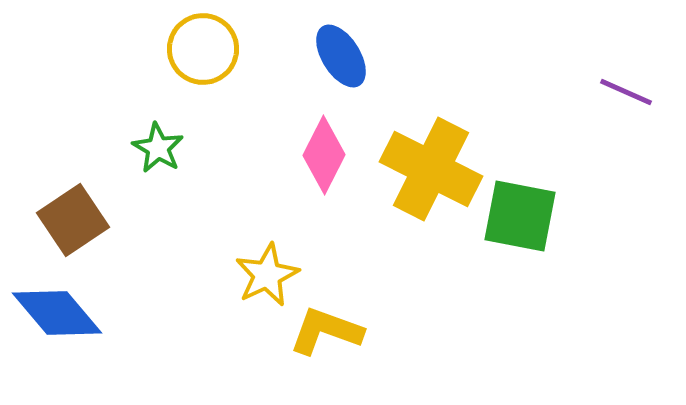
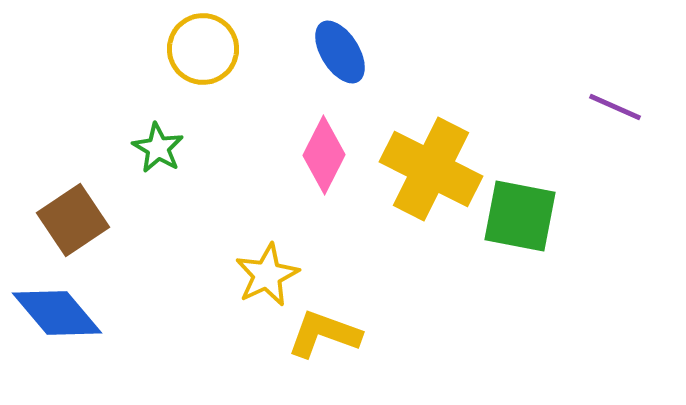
blue ellipse: moved 1 px left, 4 px up
purple line: moved 11 px left, 15 px down
yellow L-shape: moved 2 px left, 3 px down
